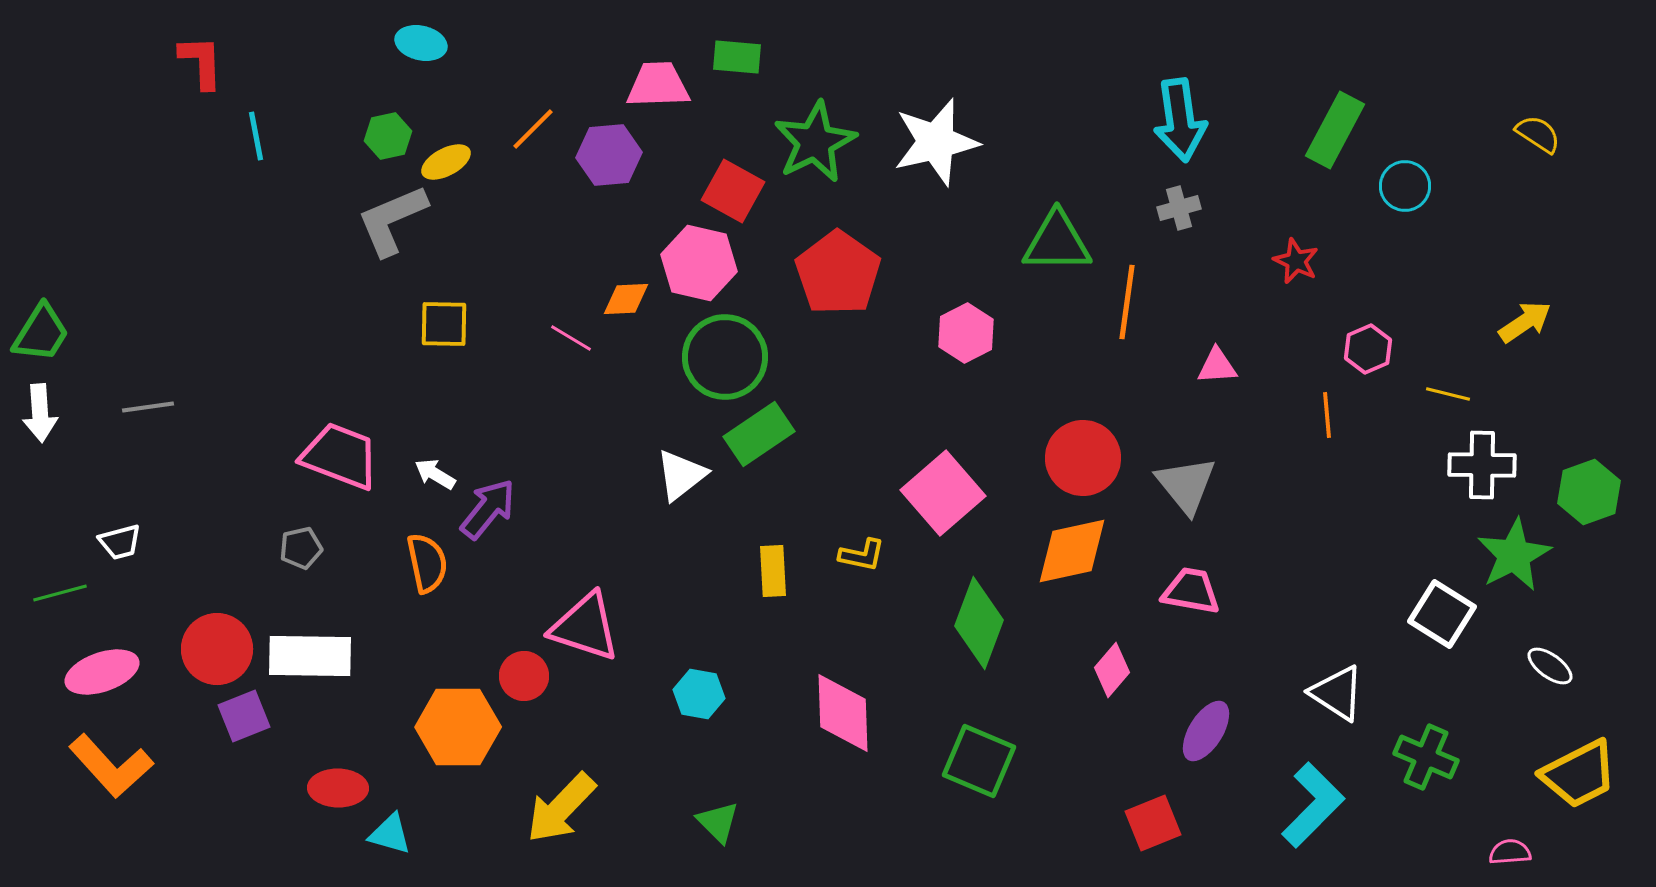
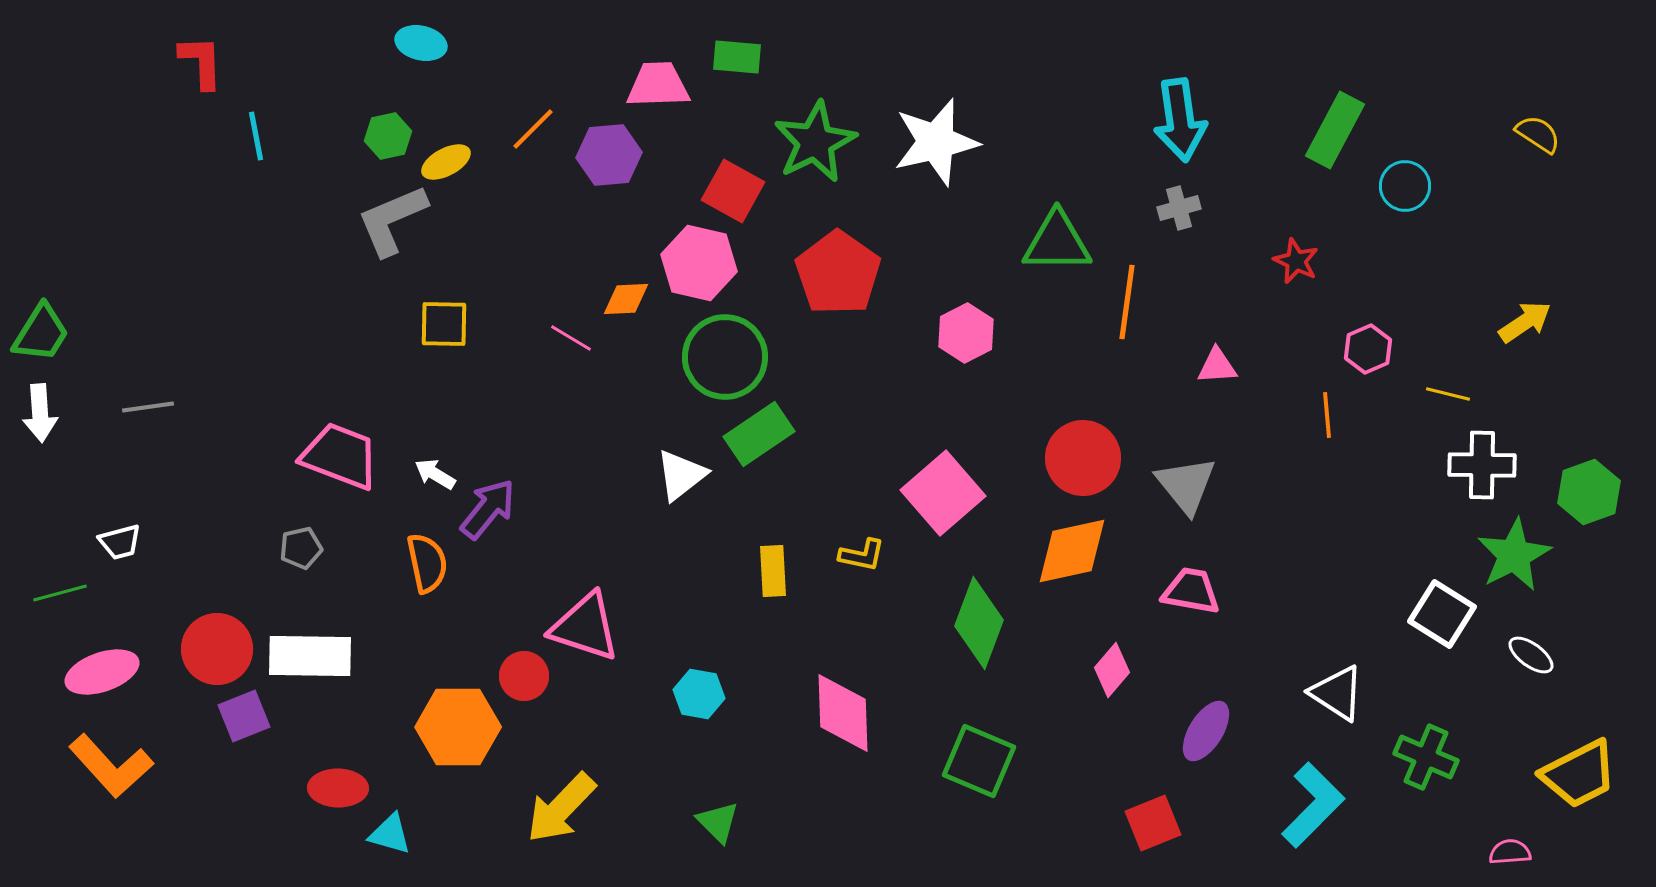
white ellipse at (1550, 666): moved 19 px left, 11 px up
